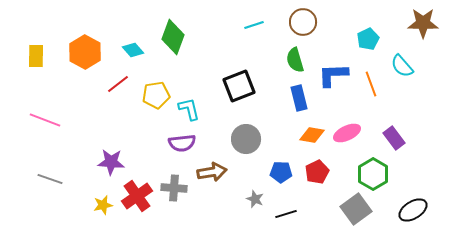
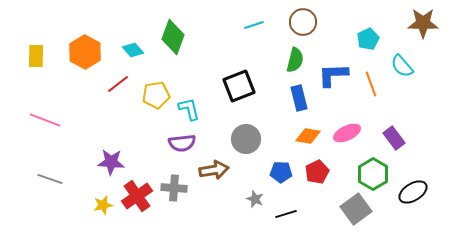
green semicircle: rotated 150 degrees counterclockwise
orange diamond: moved 4 px left, 1 px down
brown arrow: moved 2 px right, 2 px up
black ellipse: moved 18 px up
